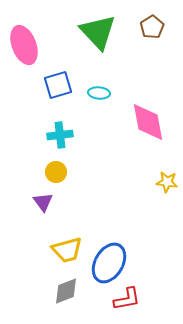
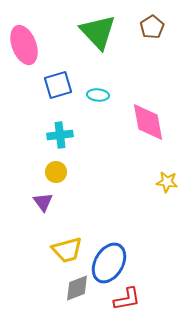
cyan ellipse: moved 1 px left, 2 px down
gray diamond: moved 11 px right, 3 px up
